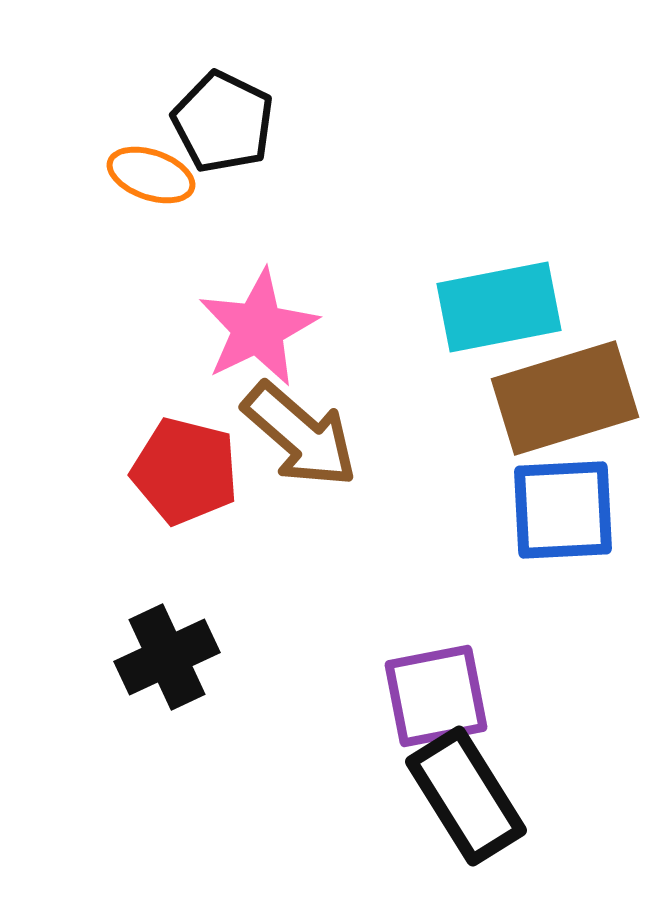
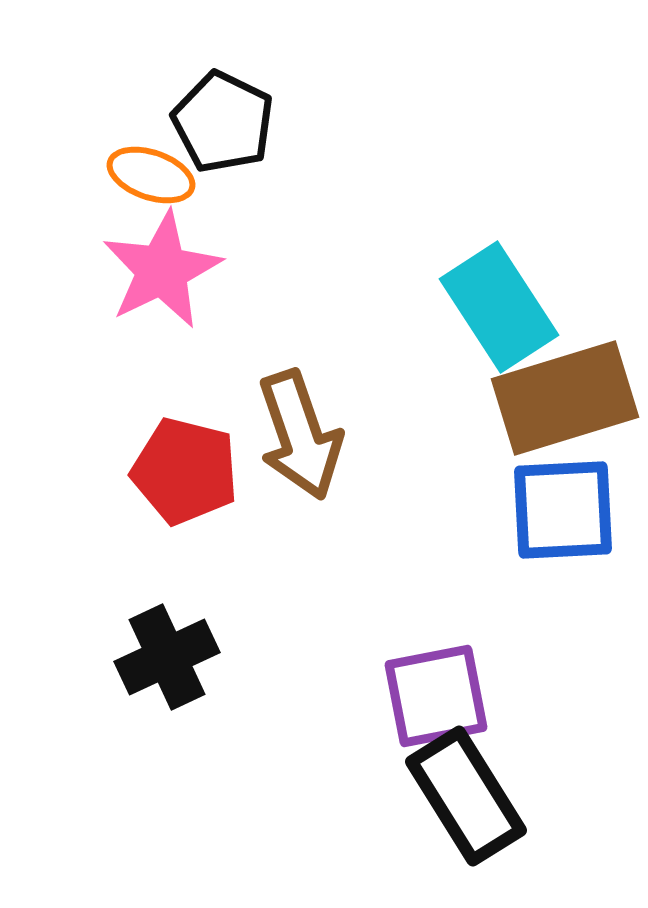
cyan rectangle: rotated 68 degrees clockwise
pink star: moved 96 px left, 58 px up
brown arrow: rotated 30 degrees clockwise
